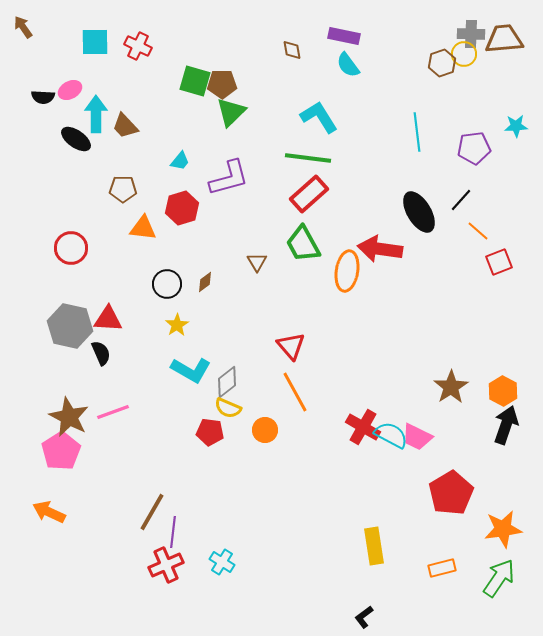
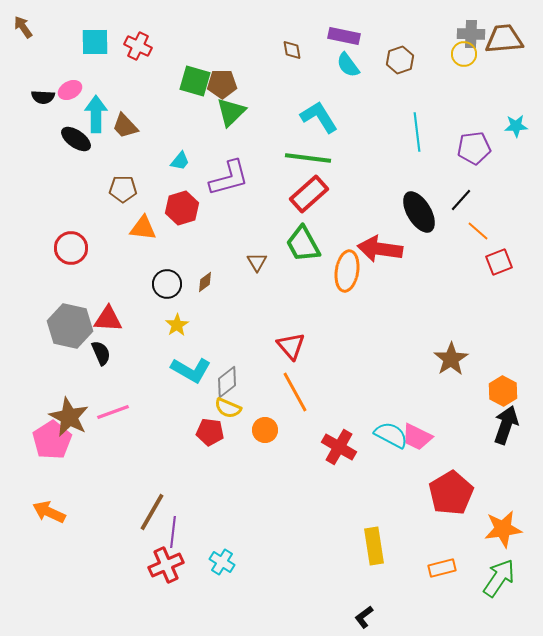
brown hexagon at (442, 63): moved 42 px left, 3 px up
brown star at (451, 387): moved 28 px up
red cross at (363, 427): moved 24 px left, 20 px down
pink pentagon at (61, 451): moved 9 px left, 11 px up
